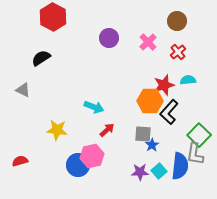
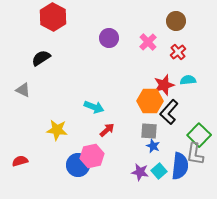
brown circle: moved 1 px left
gray square: moved 6 px right, 3 px up
blue star: moved 1 px right, 1 px down; rotated 16 degrees counterclockwise
purple star: rotated 12 degrees clockwise
